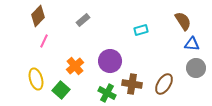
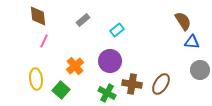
brown diamond: rotated 50 degrees counterclockwise
cyan rectangle: moved 24 px left; rotated 24 degrees counterclockwise
blue triangle: moved 2 px up
gray circle: moved 4 px right, 2 px down
yellow ellipse: rotated 10 degrees clockwise
brown ellipse: moved 3 px left
